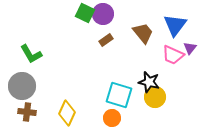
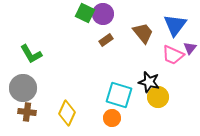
gray circle: moved 1 px right, 2 px down
yellow circle: moved 3 px right
